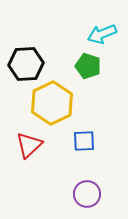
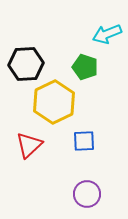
cyan arrow: moved 5 px right
green pentagon: moved 3 px left, 1 px down
yellow hexagon: moved 2 px right, 1 px up
